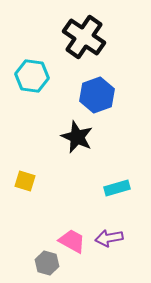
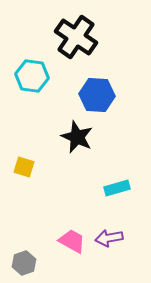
black cross: moved 8 px left
blue hexagon: rotated 24 degrees clockwise
yellow square: moved 1 px left, 14 px up
gray hexagon: moved 23 px left; rotated 25 degrees clockwise
